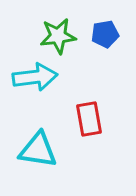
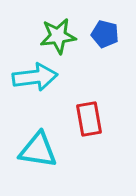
blue pentagon: rotated 24 degrees clockwise
